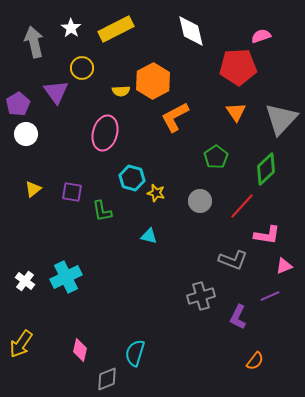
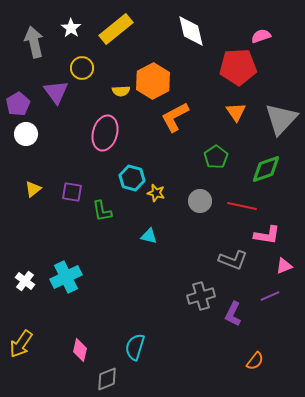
yellow rectangle: rotated 12 degrees counterclockwise
green diamond: rotated 24 degrees clockwise
red line: rotated 60 degrees clockwise
purple L-shape: moved 5 px left, 3 px up
cyan semicircle: moved 6 px up
